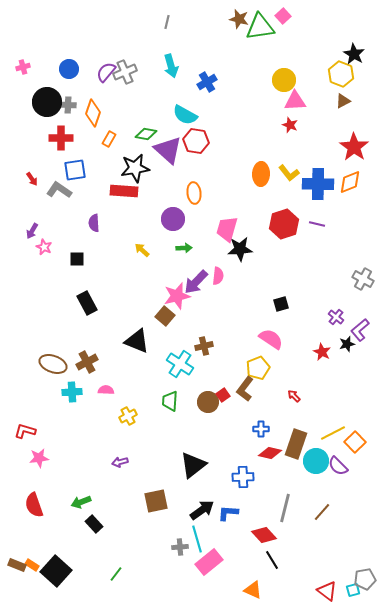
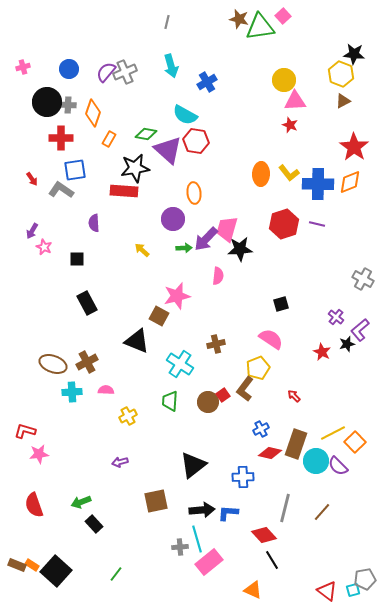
black star at (354, 54): rotated 25 degrees counterclockwise
gray L-shape at (59, 190): moved 2 px right
purple arrow at (196, 282): moved 10 px right, 43 px up
brown square at (165, 316): moved 6 px left; rotated 12 degrees counterclockwise
brown cross at (204, 346): moved 12 px right, 2 px up
blue cross at (261, 429): rotated 28 degrees counterclockwise
pink star at (39, 458): moved 4 px up
black arrow at (202, 510): rotated 30 degrees clockwise
